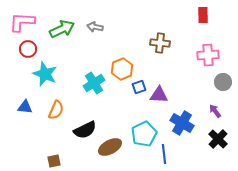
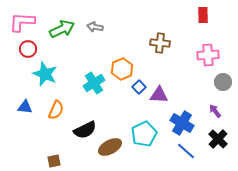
blue square: rotated 24 degrees counterclockwise
blue line: moved 22 px right, 3 px up; rotated 42 degrees counterclockwise
